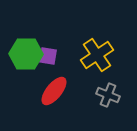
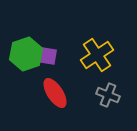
green hexagon: rotated 20 degrees counterclockwise
red ellipse: moved 1 px right, 2 px down; rotated 72 degrees counterclockwise
